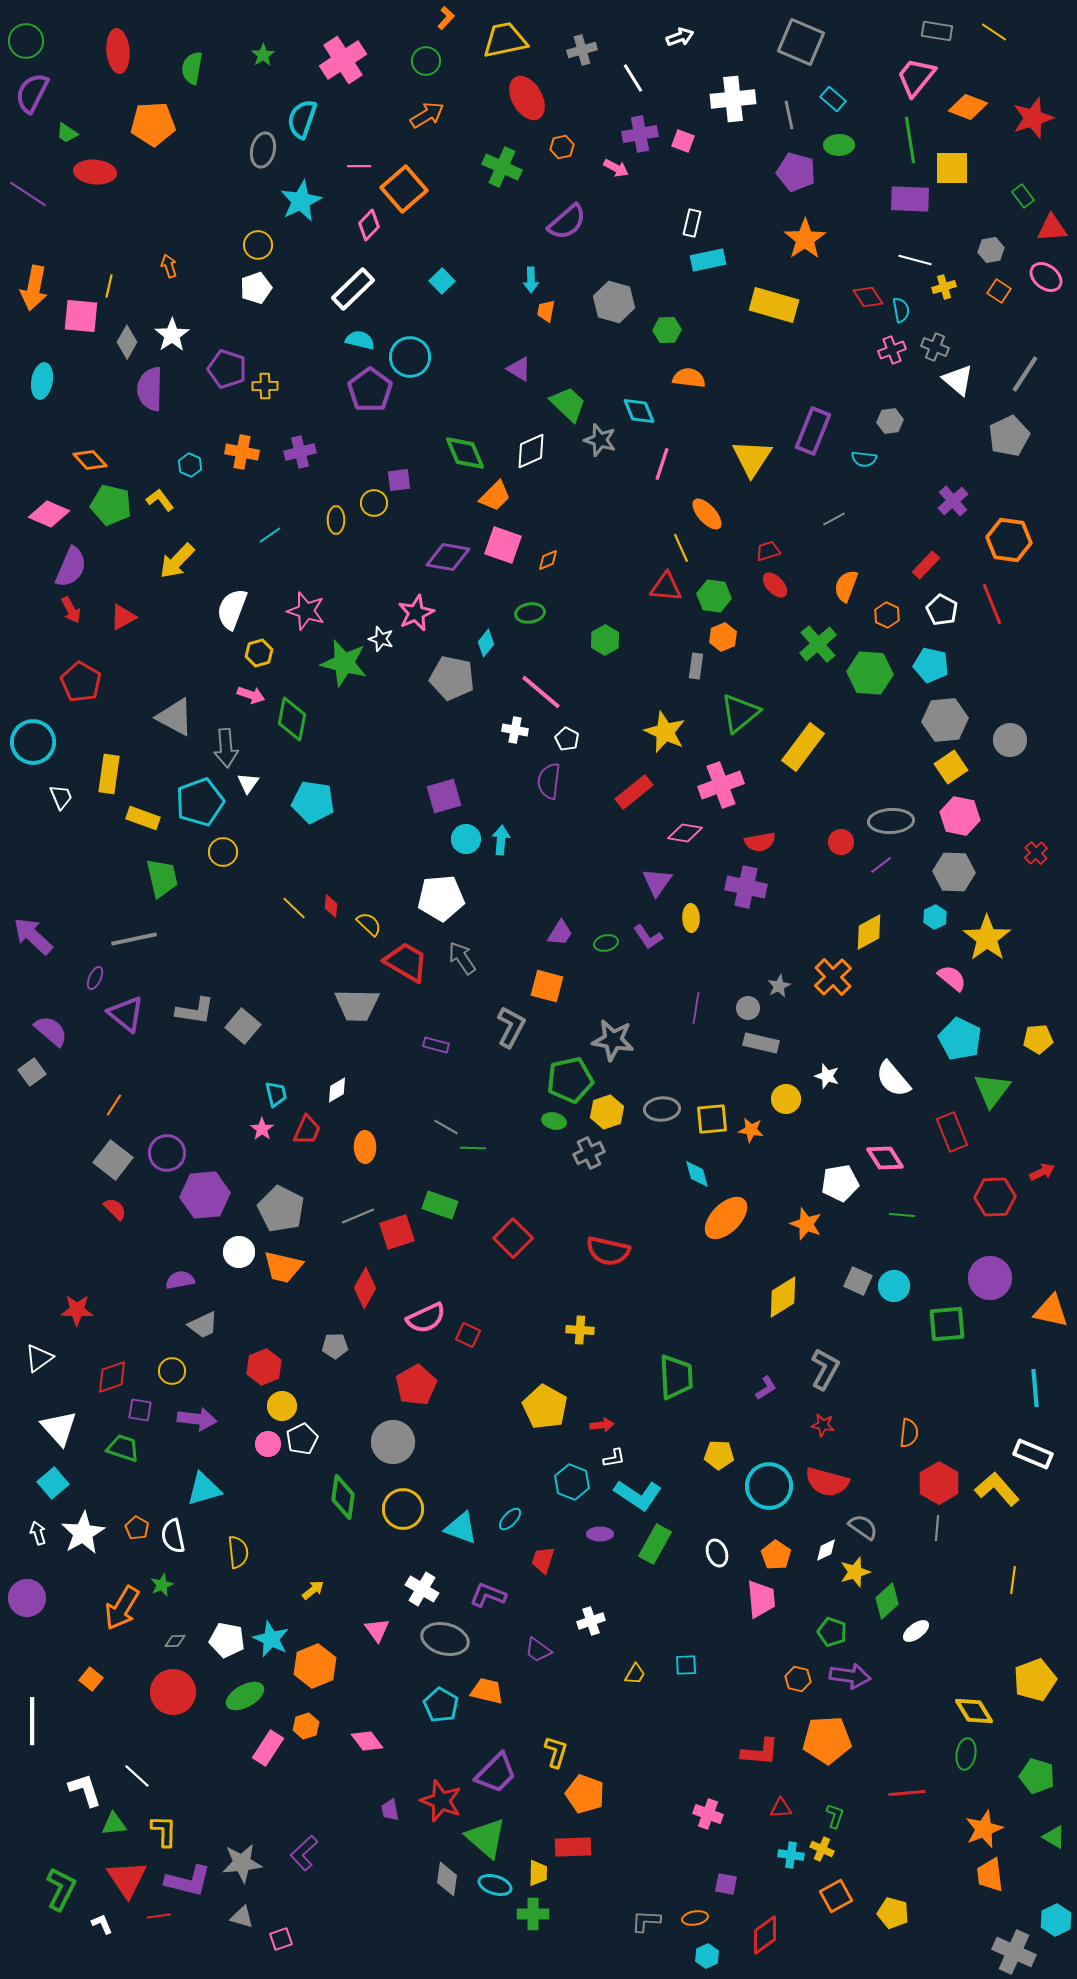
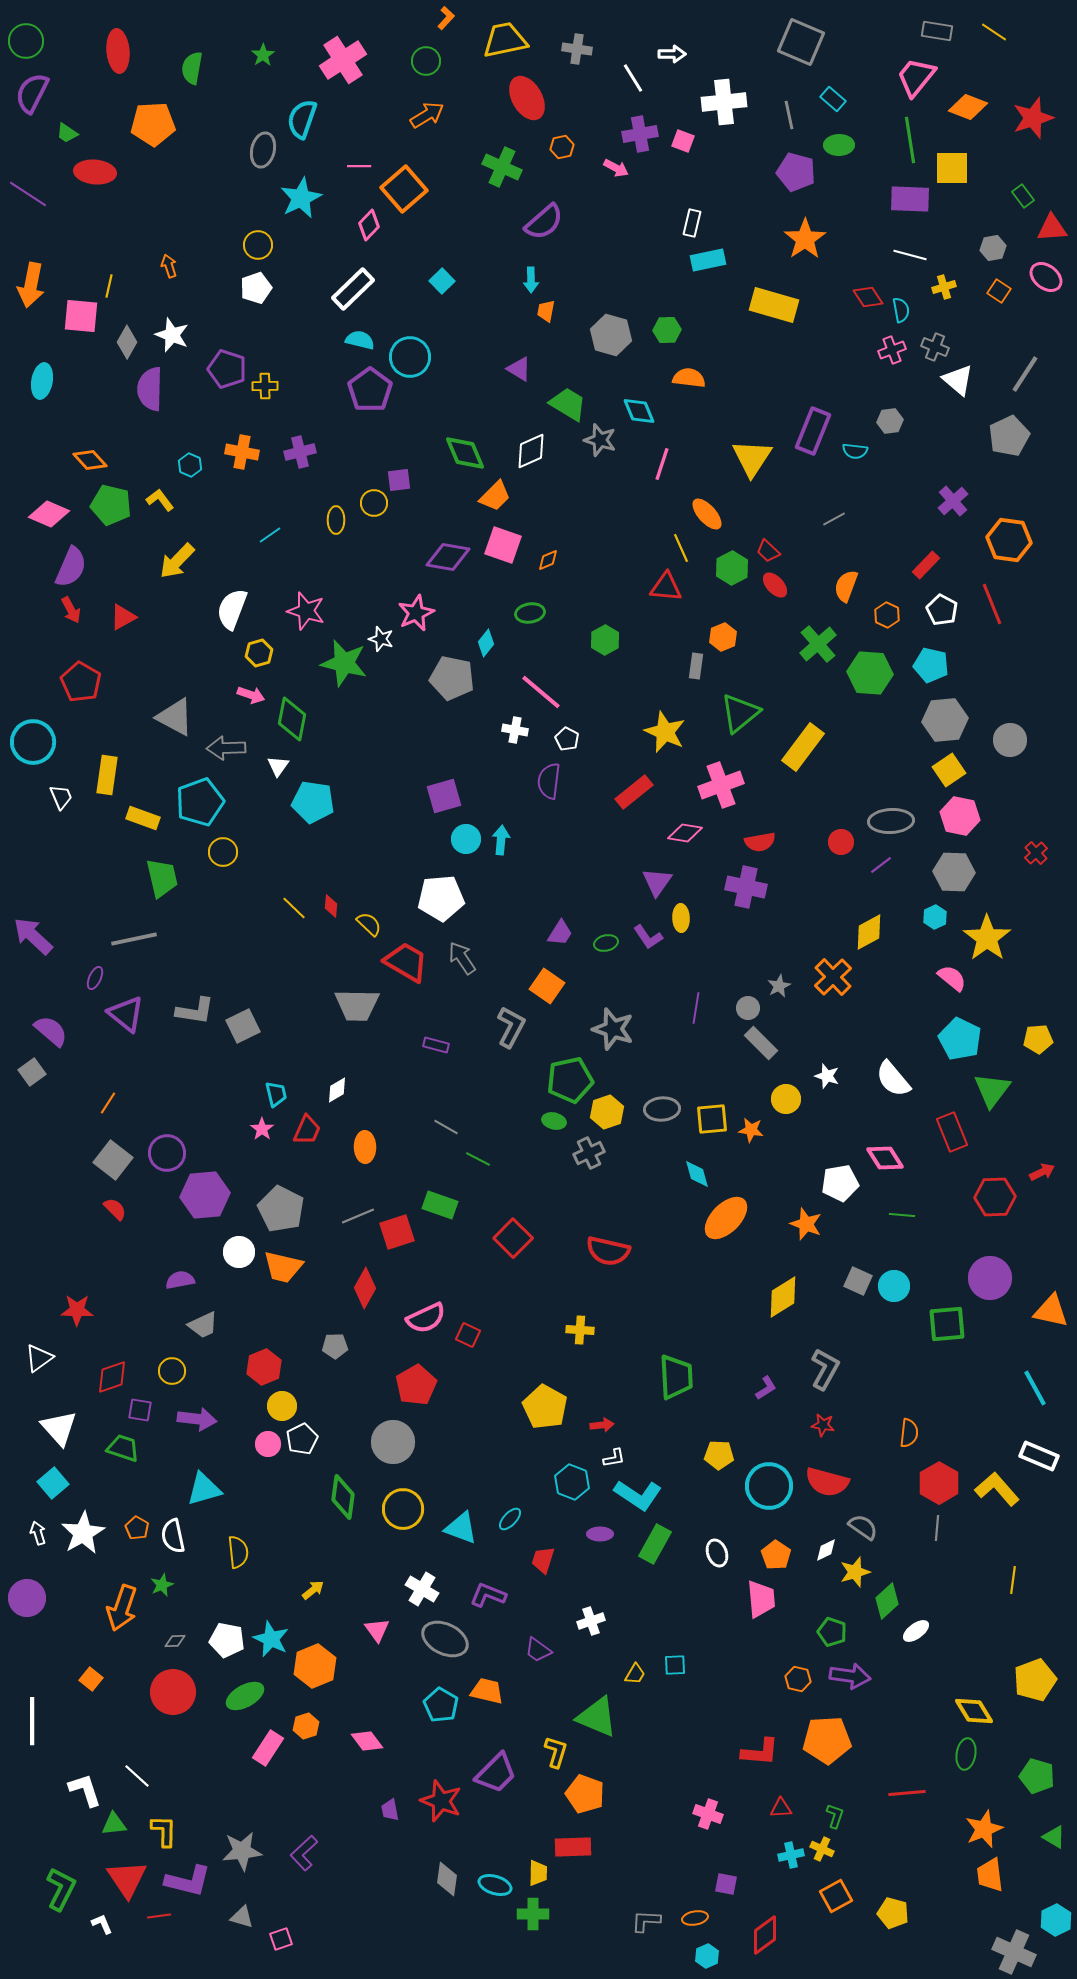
white arrow at (680, 37): moved 8 px left, 17 px down; rotated 20 degrees clockwise
gray cross at (582, 50): moved 5 px left, 1 px up; rotated 24 degrees clockwise
white cross at (733, 99): moved 9 px left, 3 px down
cyan star at (301, 201): moved 3 px up
purple semicircle at (567, 222): moved 23 px left
gray hexagon at (991, 250): moved 2 px right, 2 px up
white line at (915, 260): moved 5 px left, 5 px up
orange arrow at (34, 288): moved 3 px left, 3 px up
gray hexagon at (614, 302): moved 3 px left, 33 px down
white star at (172, 335): rotated 16 degrees counterclockwise
green trapezoid at (568, 404): rotated 12 degrees counterclockwise
cyan semicircle at (864, 459): moved 9 px left, 8 px up
red trapezoid at (768, 551): rotated 120 degrees counterclockwise
green hexagon at (714, 596): moved 18 px right, 28 px up; rotated 24 degrees clockwise
gray arrow at (226, 748): rotated 93 degrees clockwise
yellow square at (951, 767): moved 2 px left, 3 px down
yellow rectangle at (109, 774): moved 2 px left, 1 px down
white triangle at (248, 783): moved 30 px right, 17 px up
yellow ellipse at (691, 918): moved 10 px left
orange square at (547, 986): rotated 20 degrees clockwise
gray square at (243, 1026): rotated 24 degrees clockwise
gray star at (613, 1040): moved 11 px up; rotated 9 degrees clockwise
gray rectangle at (761, 1043): rotated 32 degrees clockwise
orange line at (114, 1105): moved 6 px left, 2 px up
green line at (473, 1148): moved 5 px right, 11 px down; rotated 25 degrees clockwise
cyan line at (1035, 1388): rotated 24 degrees counterclockwise
white rectangle at (1033, 1454): moved 6 px right, 2 px down
orange arrow at (122, 1608): rotated 12 degrees counterclockwise
gray ellipse at (445, 1639): rotated 12 degrees clockwise
cyan square at (686, 1665): moved 11 px left
green triangle at (486, 1838): moved 111 px right, 121 px up; rotated 18 degrees counterclockwise
cyan cross at (791, 1855): rotated 20 degrees counterclockwise
gray star at (242, 1863): moved 12 px up
